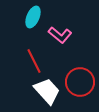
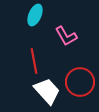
cyan ellipse: moved 2 px right, 2 px up
pink L-shape: moved 6 px right, 1 px down; rotated 20 degrees clockwise
red line: rotated 15 degrees clockwise
